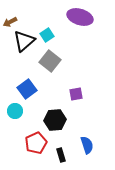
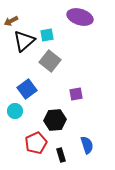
brown arrow: moved 1 px right, 1 px up
cyan square: rotated 24 degrees clockwise
